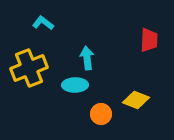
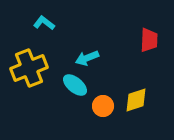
cyan L-shape: moved 1 px right
cyan arrow: rotated 105 degrees counterclockwise
cyan ellipse: rotated 40 degrees clockwise
yellow diamond: rotated 40 degrees counterclockwise
orange circle: moved 2 px right, 8 px up
